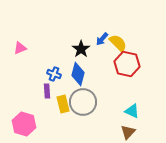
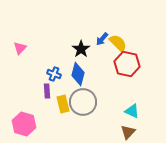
pink triangle: rotated 24 degrees counterclockwise
